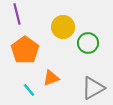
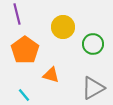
green circle: moved 5 px right, 1 px down
orange triangle: moved 3 px up; rotated 36 degrees clockwise
cyan line: moved 5 px left, 5 px down
